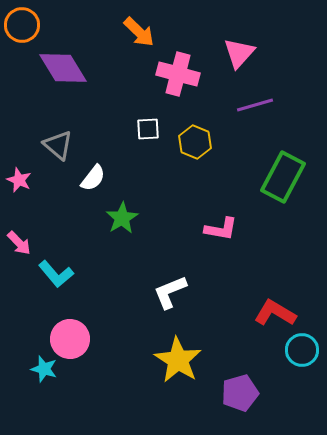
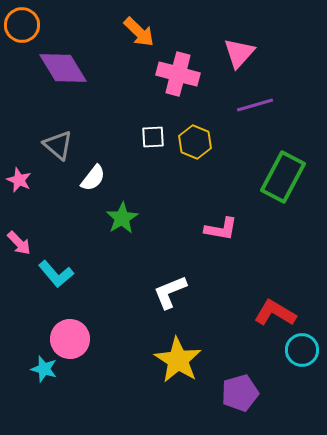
white square: moved 5 px right, 8 px down
